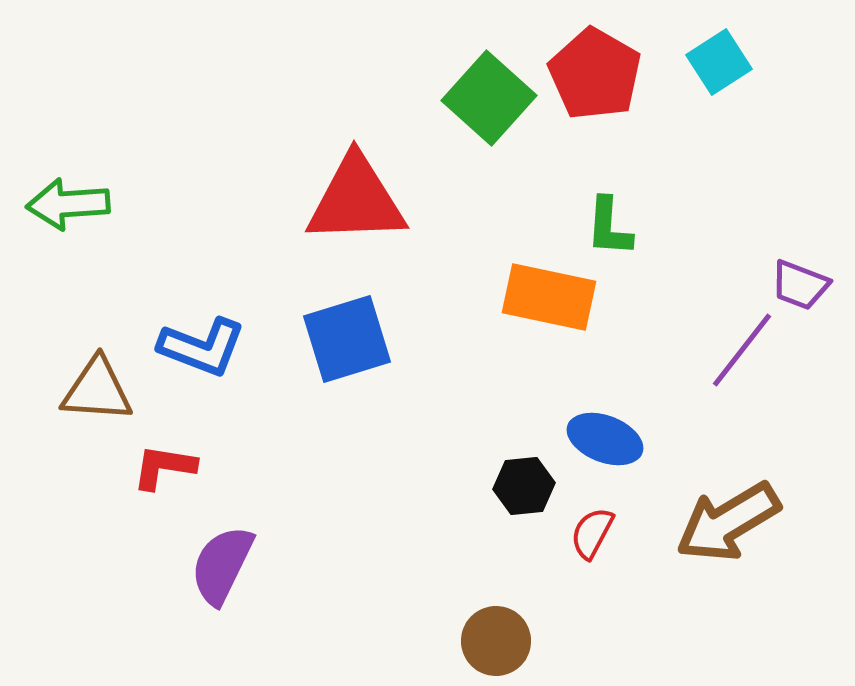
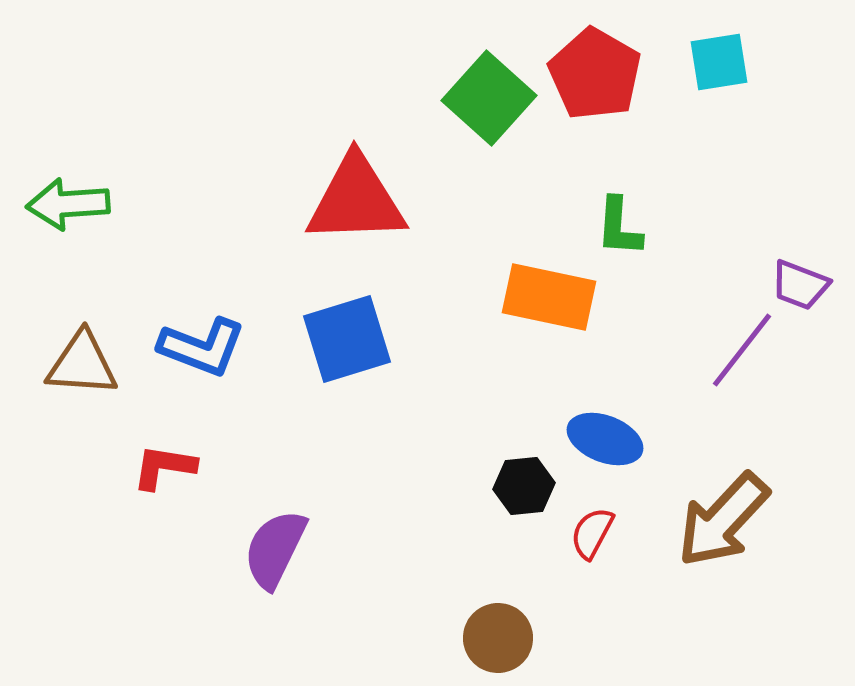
cyan square: rotated 24 degrees clockwise
green L-shape: moved 10 px right
brown triangle: moved 15 px left, 26 px up
brown arrow: moved 5 px left, 2 px up; rotated 16 degrees counterclockwise
purple semicircle: moved 53 px right, 16 px up
brown circle: moved 2 px right, 3 px up
